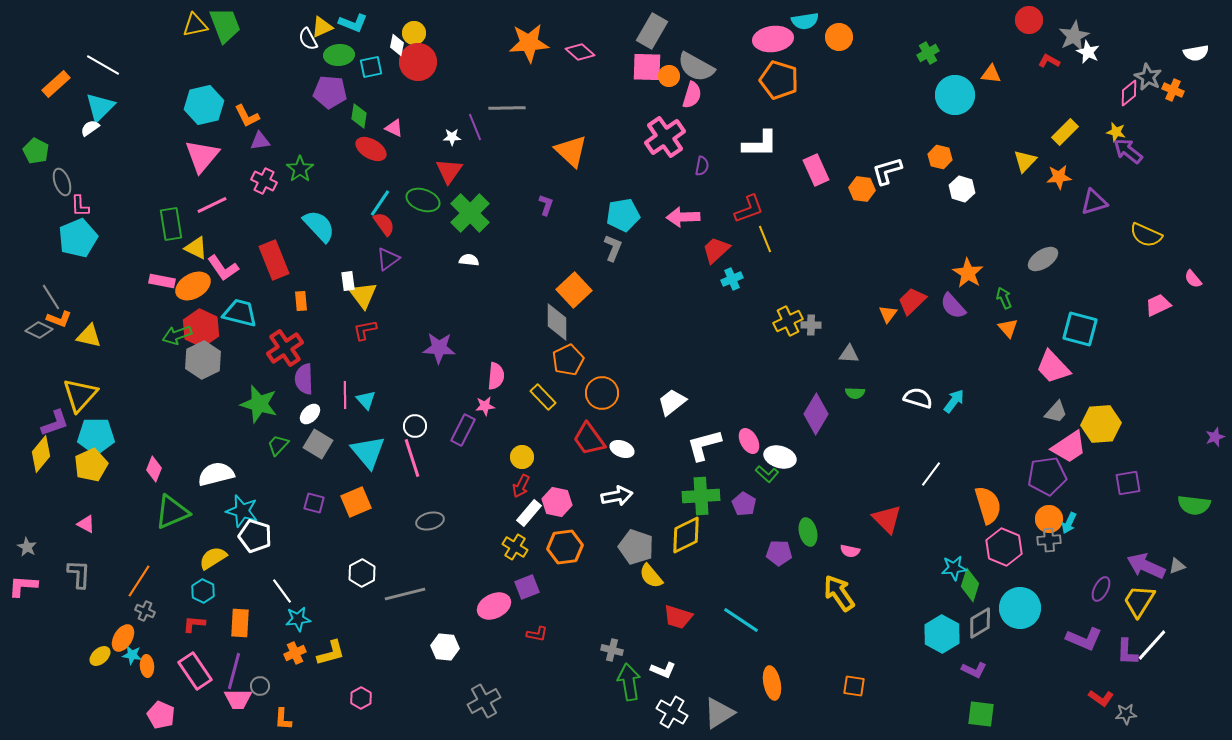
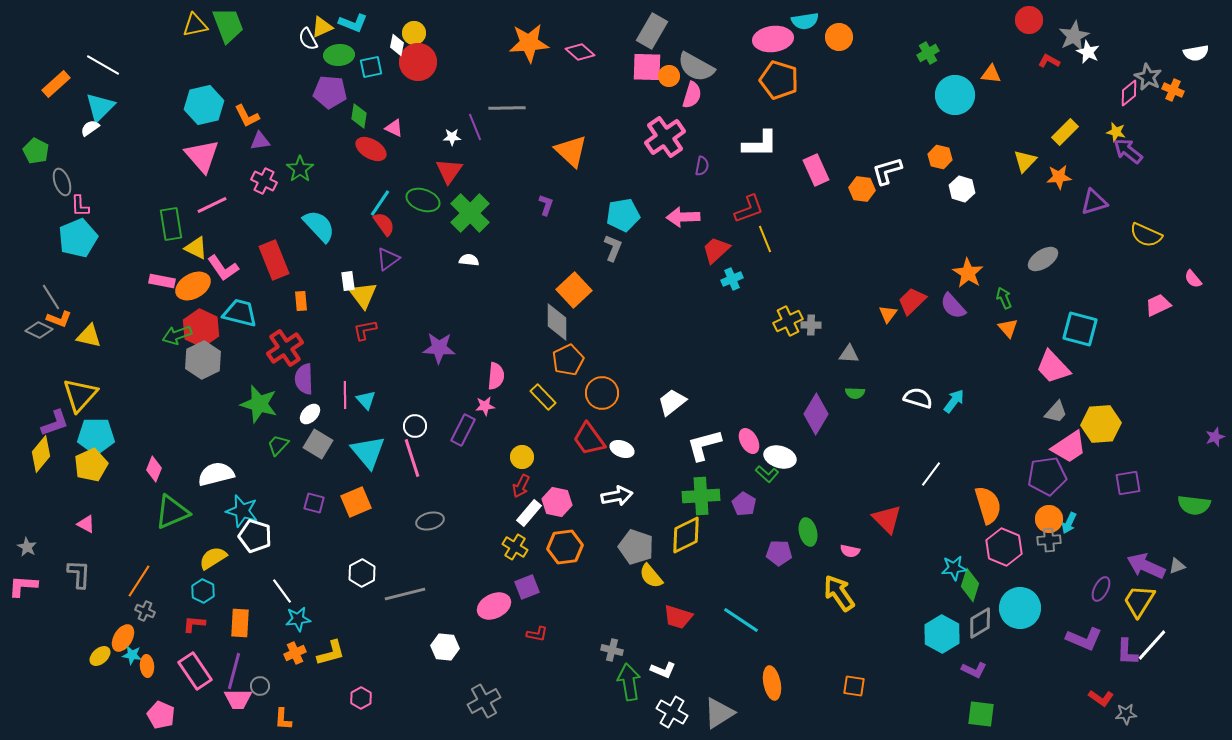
green trapezoid at (225, 25): moved 3 px right
pink triangle at (202, 156): rotated 21 degrees counterclockwise
